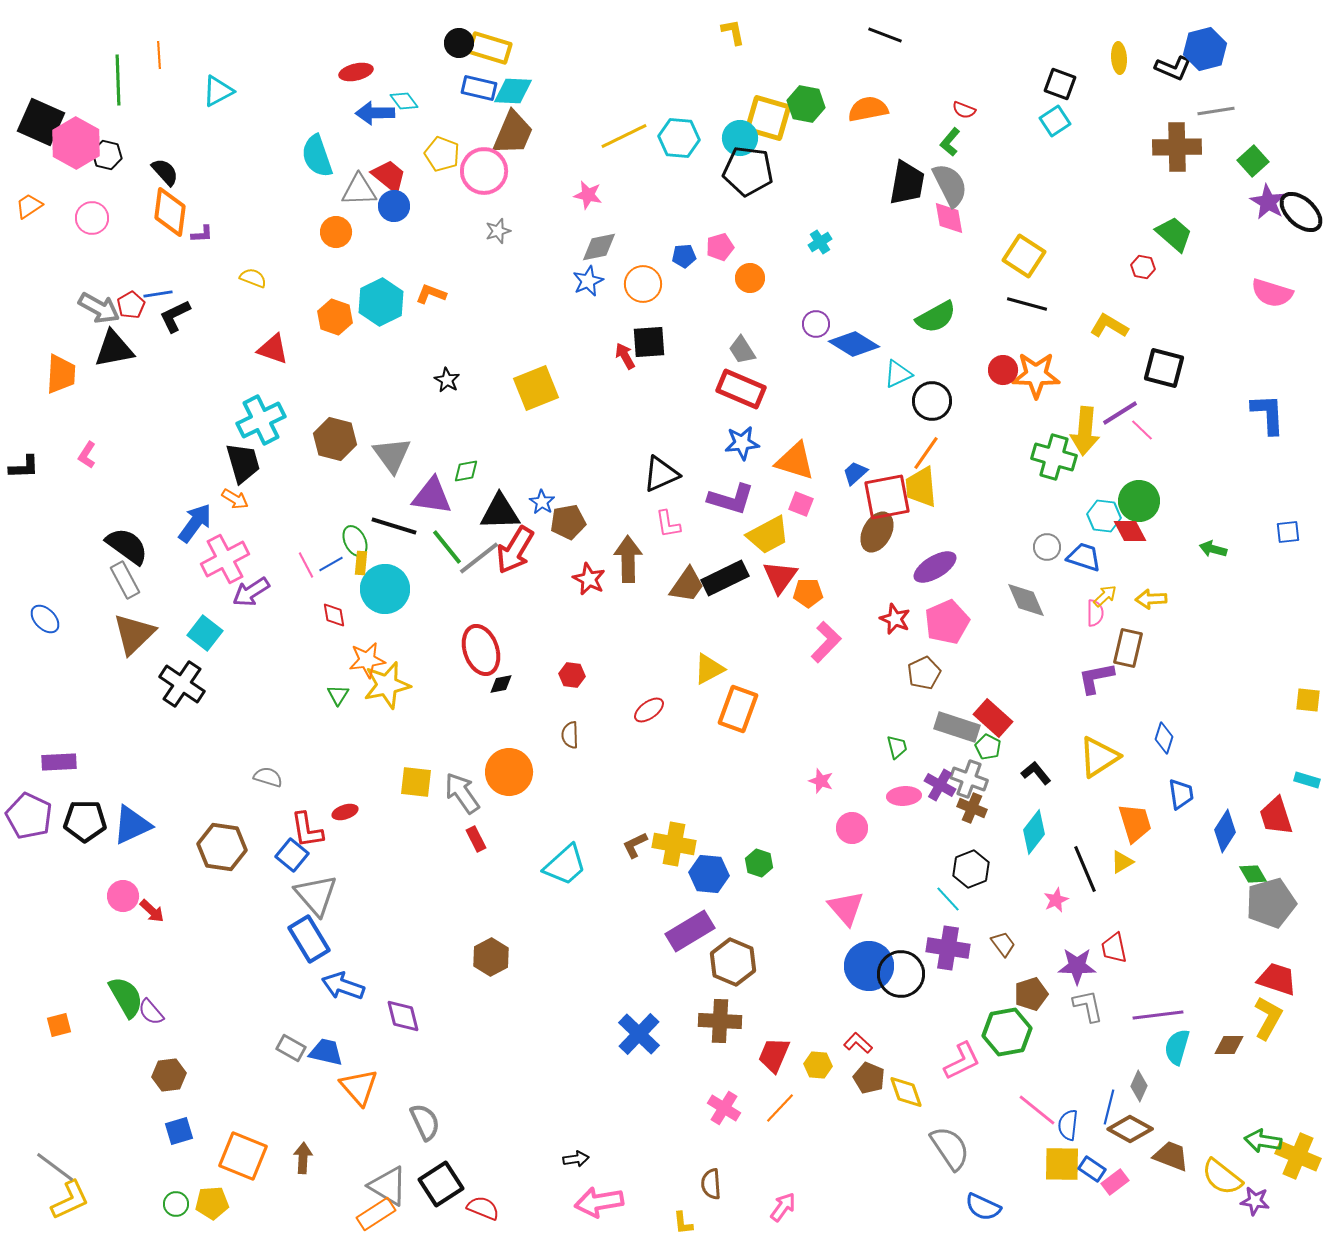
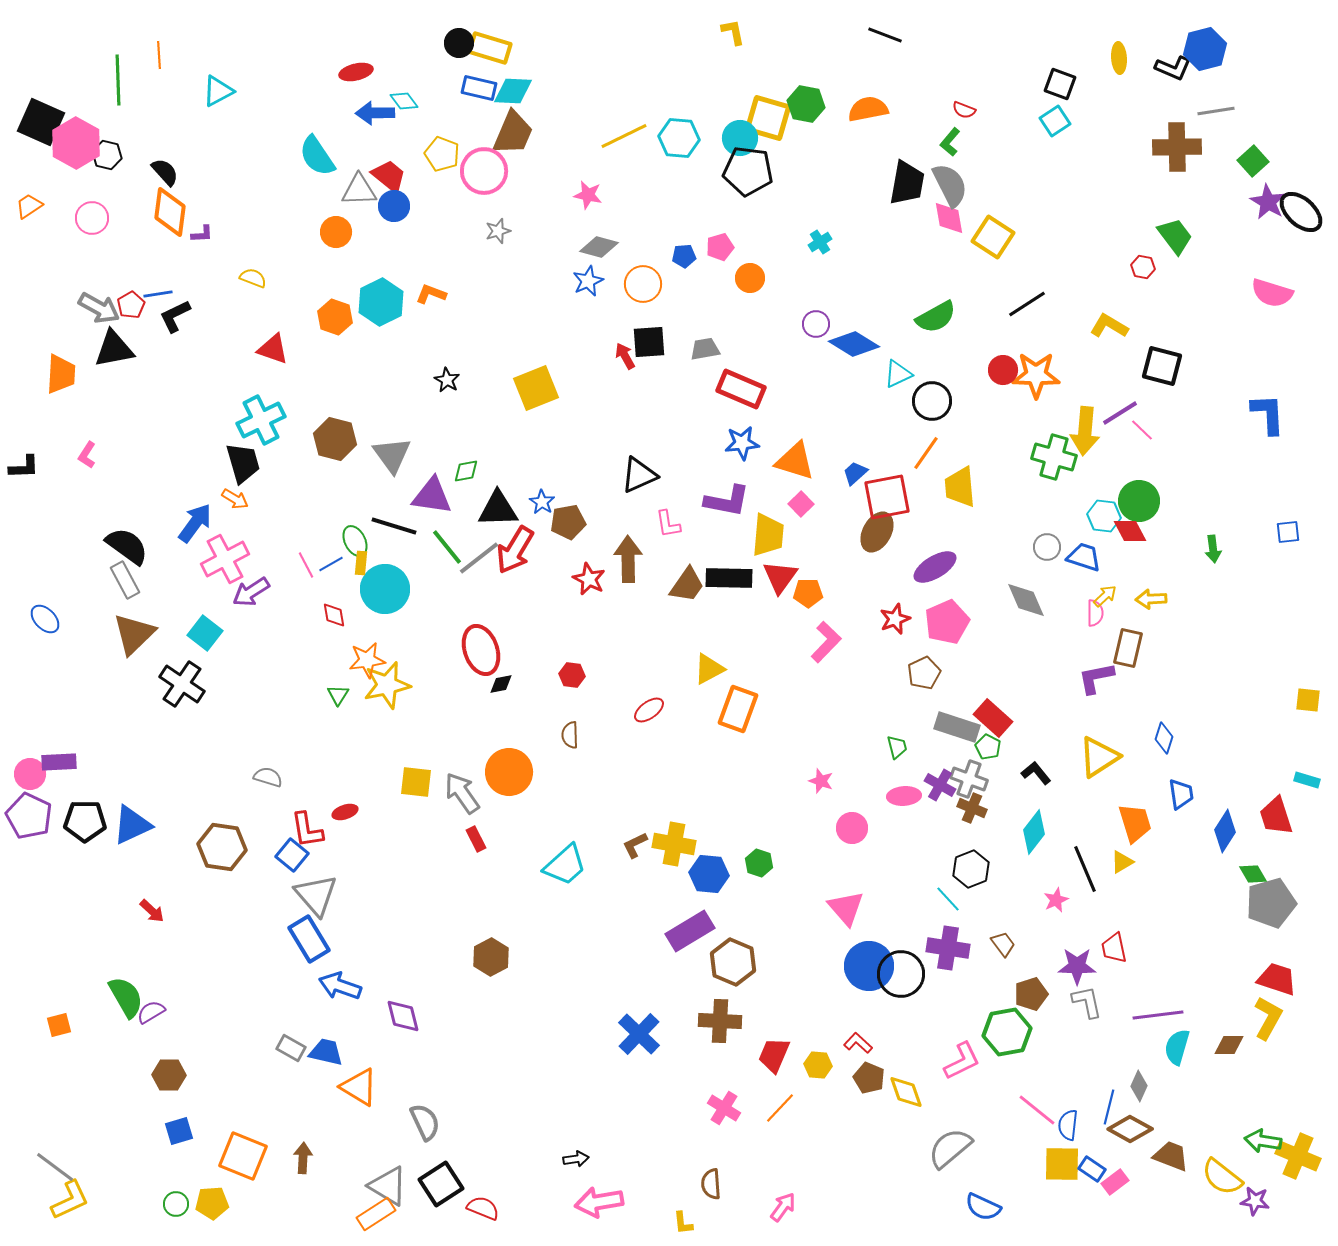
cyan semicircle at (317, 156): rotated 15 degrees counterclockwise
green trapezoid at (1174, 234): moved 1 px right, 2 px down; rotated 12 degrees clockwise
gray diamond at (599, 247): rotated 27 degrees clockwise
yellow square at (1024, 256): moved 31 px left, 19 px up
black line at (1027, 304): rotated 48 degrees counterclockwise
gray trapezoid at (742, 350): moved 37 px left, 1 px up; rotated 112 degrees clockwise
black square at (1164, 368): moved 2 px left, 2 px up
black triangle at (661, 474): moved 22 px left, 1 px down
yellow trapezoid at (921, 487): moved 39 px right
purple L-shape at (731, 499): moved 4 px left, 2 px down; rotated 6 degrees counterclockwise
pink square at (801, 504): rotated 25 degrees clockwise
black triangle at (500, 512): moved 2 px left, 3 px up
yellow trapezoid at (768, 535): rotated 57 degrees counterclockwise
green arrow at (1213, 549): rotated 112 degrees counterclockwise
black rectangle at (725, 578): moved 4 px right; rotated 27 degrees clockwise
red star at (895, 619): rotated 28 degrees clockwise
pink circle at (123, 896): moved 93 px left, 122 px up
blue arrow at (343, 986): moved 3 px left
gray L-shape at (1088, 1006): moved 1 px left, 4 px up
purple semicircle at (151, 1012): rotated 100 degrees clockwise
brown hexagon at (169, 1075): rotated 8 degrees clockwise
orange triangle at (359, 1087): rotated 18 degrees counterclockwise
gray semicircle at (950, 1148): rotated 96 degrees counterclockwise
